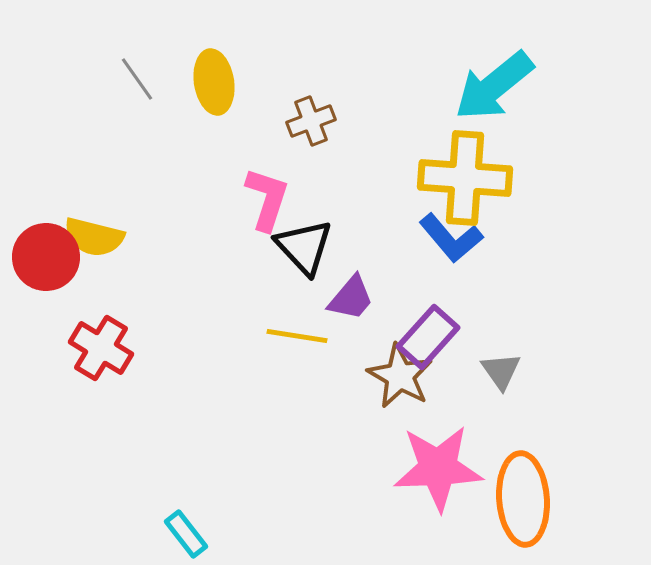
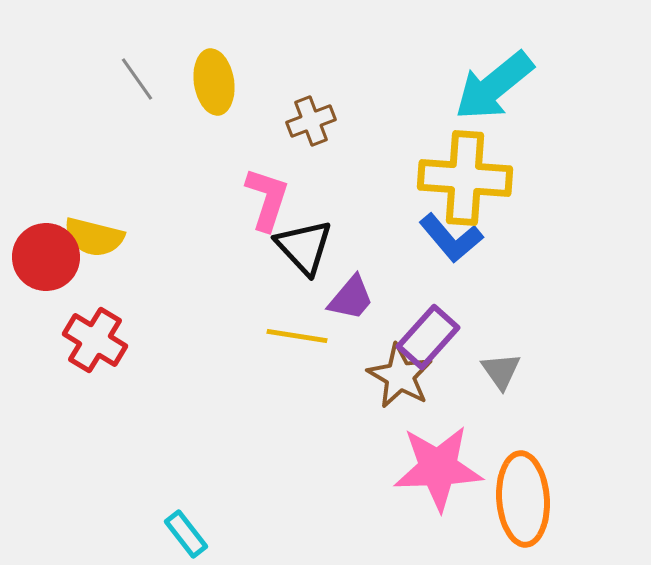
red cross: moved 6 px left, 8 px up
